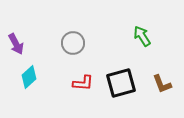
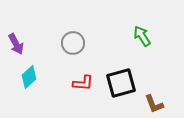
brown L-shape: moved 8 px left, 20 px down
